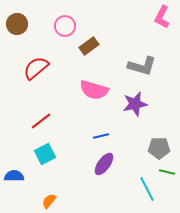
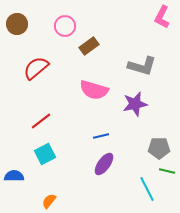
green line: moved 1 px up
